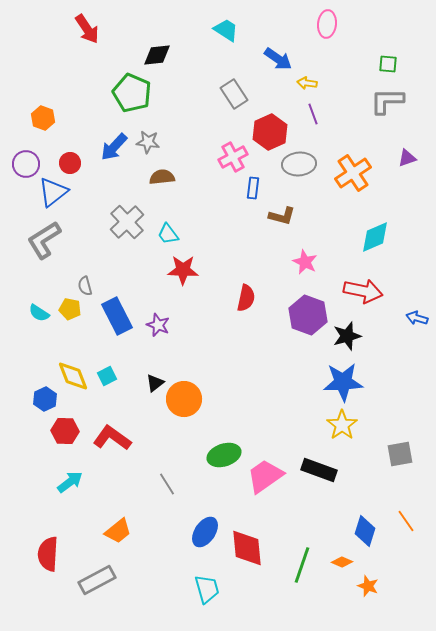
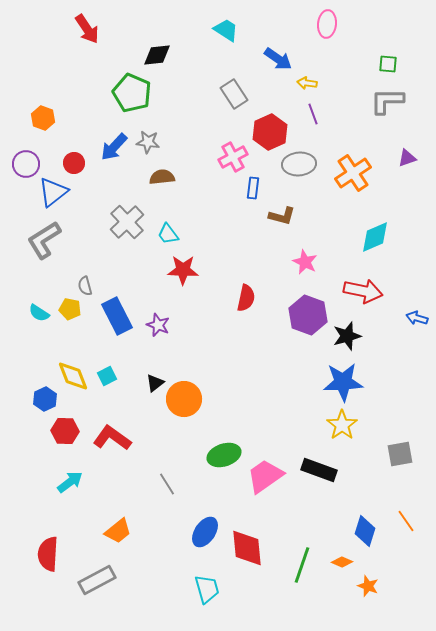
red circle at (70, 163): moved 4 px right
